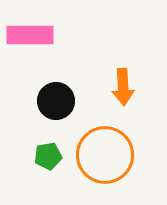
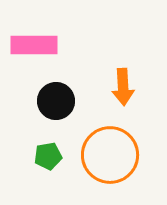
pink rectangle: moved 4 px right, 10 px down
orange circle: moved 5 px right
